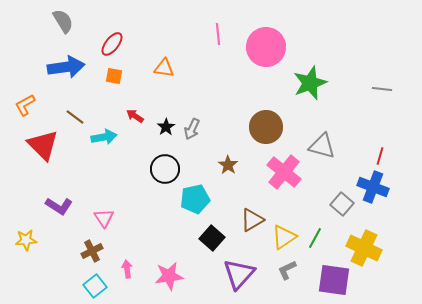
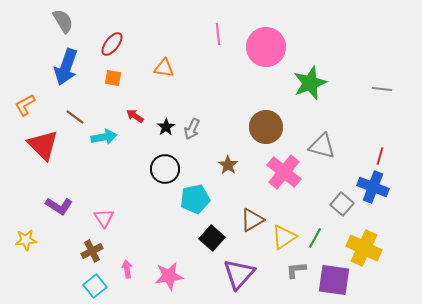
blue arrow: rotated 117 degrees clockwise
orange square: moved 1 px left, 2 px down
gray L-shape: moved 9 px right; rotated 20 degrees clockwise
